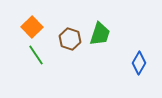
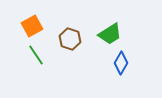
orange square: moved 1 px up; rotated 15 degrees clockwise
green trapezoid: moved 10 px right; rotated 40 degrees clockwise
blue diamond: moved 18 px left
